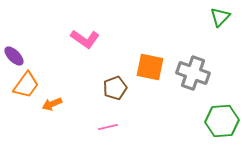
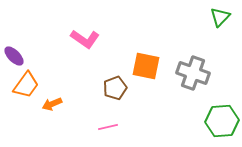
orange square: moved 4 px left, 1 px up
